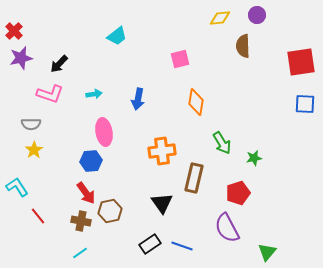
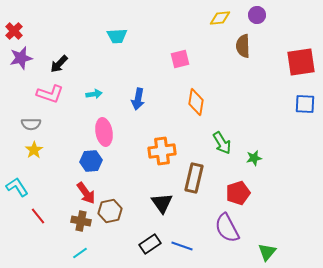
cyan trapezoid: rotated 35 degrees clockwise
